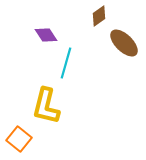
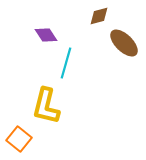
brown diamond: rotated 20 degrees clockwise
